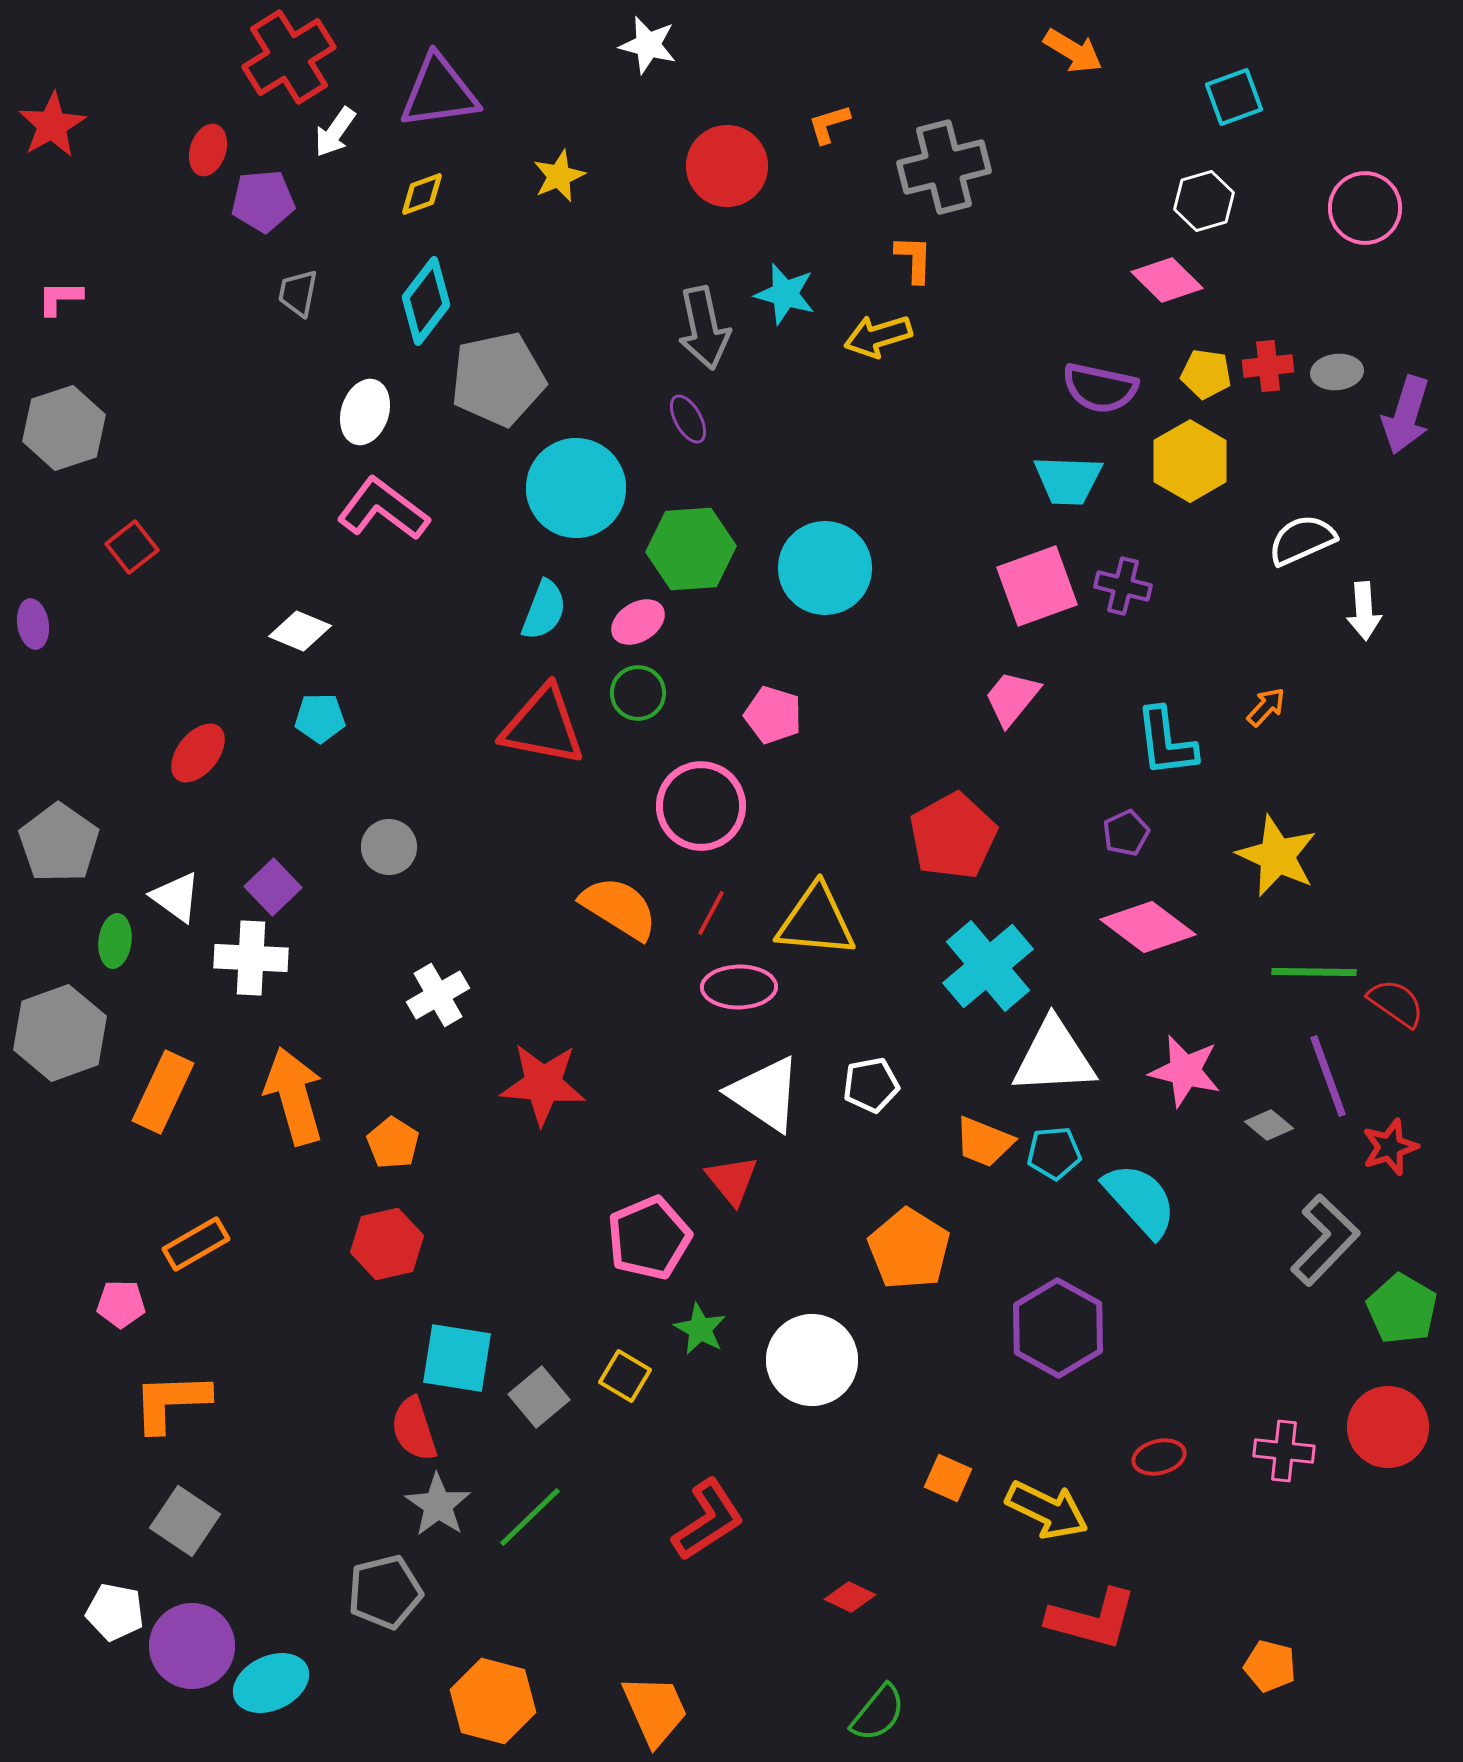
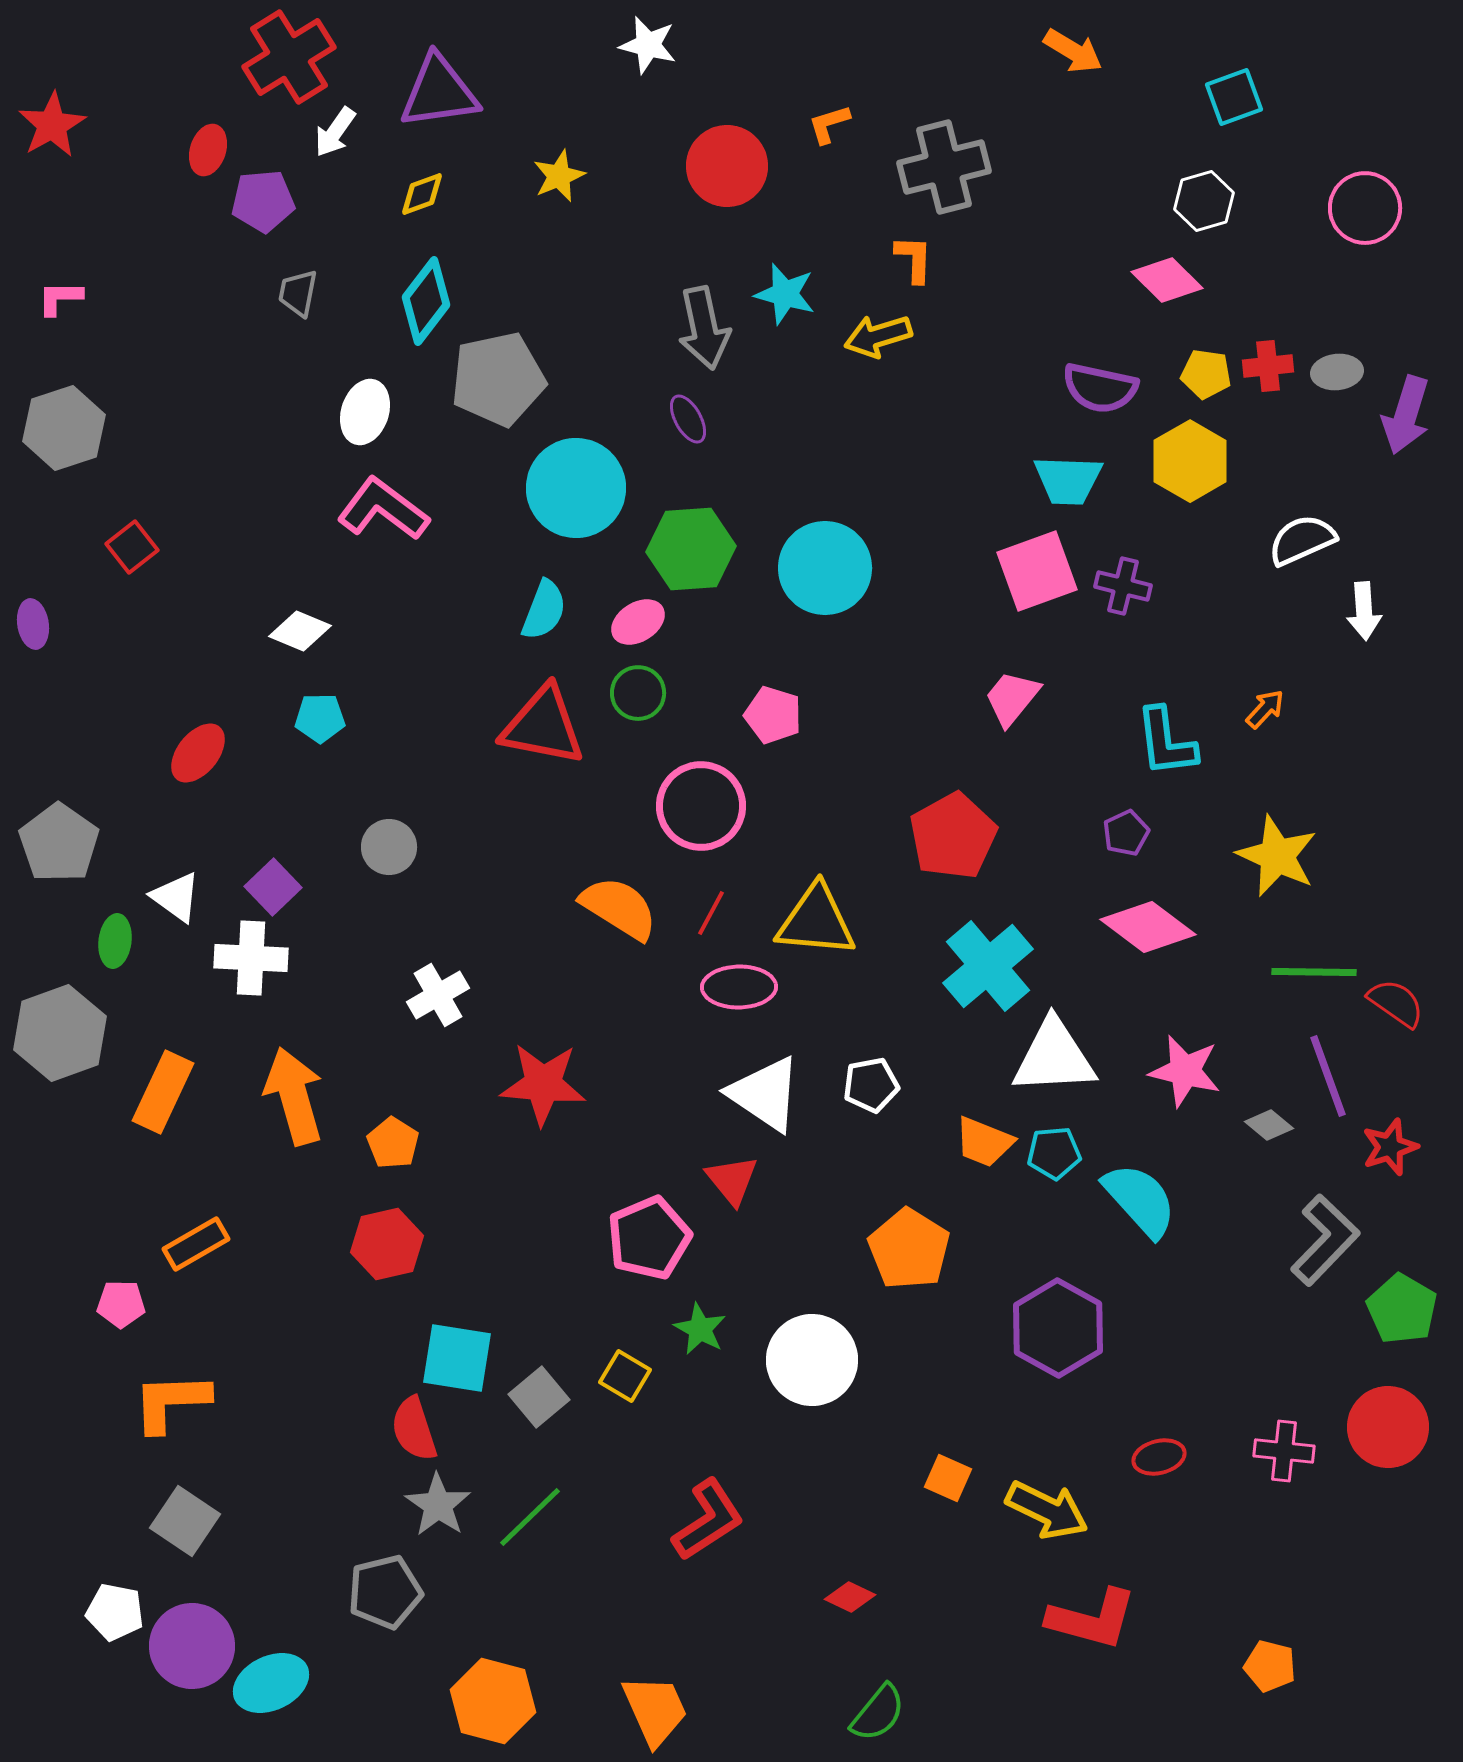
pink square at (1037, 586): moved 15 px up
orange arrow at (1266, 707): moved 1 px left, 2 px down
